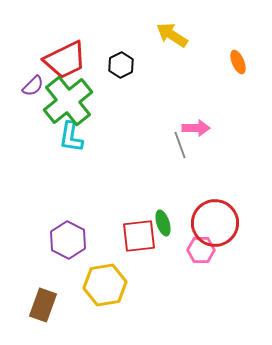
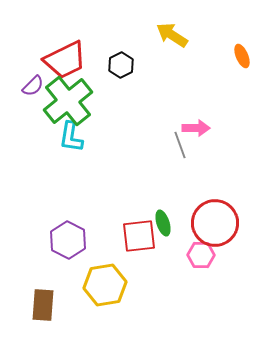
orange ellipse: moved 4 px right, 6 px up
pink hexagon: moved 5 px down
brown rectangle: rotated 16 degrees counterclockwise
